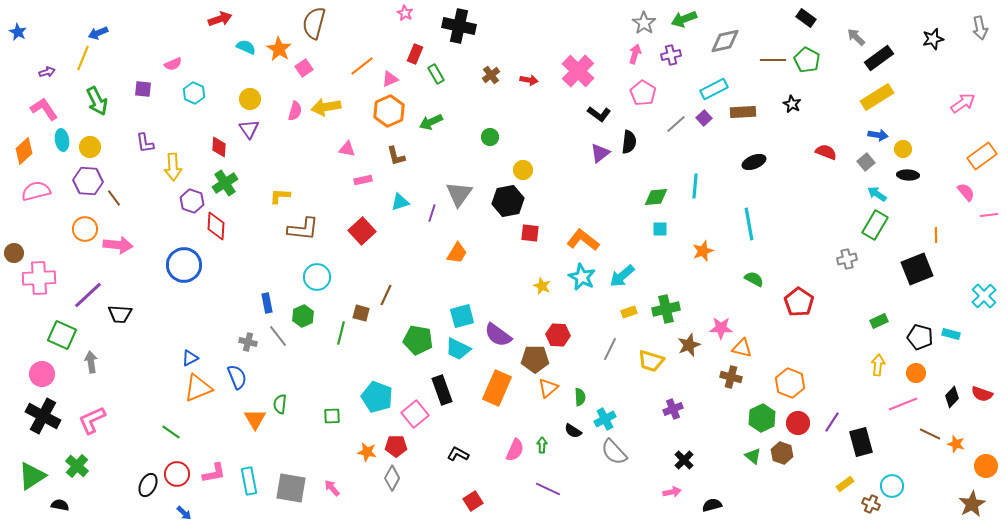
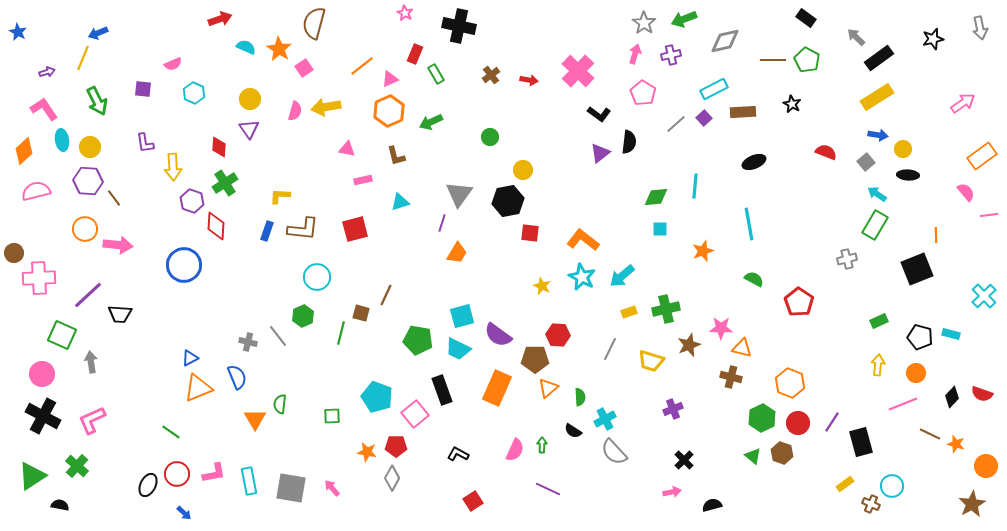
purple line at (432, 213): moved 10 px right, 10 px down
red square at (362, 231): moved 7 px left, 2 px up; rotated 28 degrees clockwise
blue rectangle at (267, 303): moved 72 px up; rotated 30 degrees clockwise
